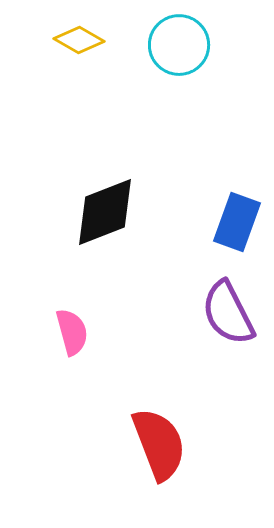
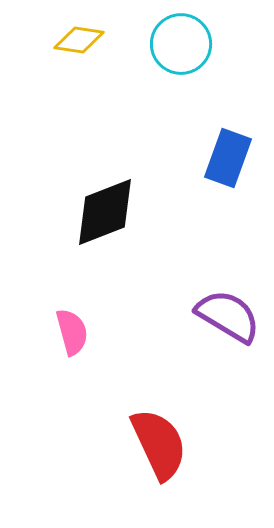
yellow diamond: rotated 21 degrees counterclockwise
cyan circle: moved 2 px right, 1 px up
blue rectangle: moved 9 px left, 64 px up
purple semicircle: moved 3 px down; rotated 148 degrees clockwise
red semicircle: rotated 4 degrees counterclockwise
